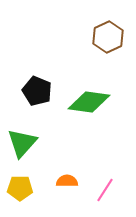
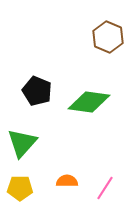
brown hexagon: rotated 12 degrees counterclockwise
pink line: moved 2 px up
